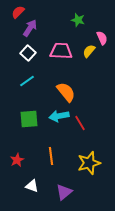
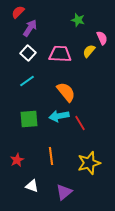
pink trapezoid: moved 1 px left, 3 px down
